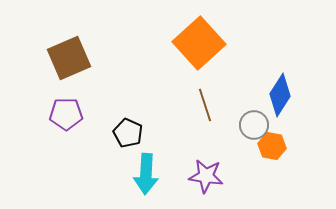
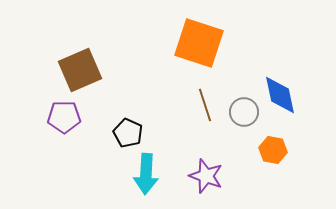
orange square: rotated 30 degrees counterclockwise
brown square: moved 11 px right, 12 px down
blue diamond: rotated 45 degrees counterclockwise
purple pentagon: moved 2 px left, 3 px down
gray circle: moved 10 px left, 13 px up
orange hexagon: moved 1 px right, 4 px down
purple star: rotated 12 degrees clockwise
